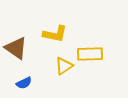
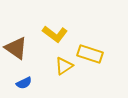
yellow L-shape: rotated 25 degrees clockwise
yellow rectangle: rotated 20 degrees clockwise
